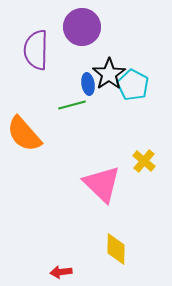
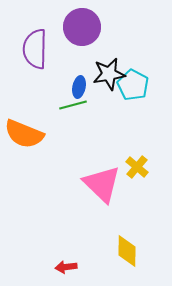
purple semicircle: moved 1 px left, 1 px up
black star: rotated 24 degrees clockwise
blue ellipse: moved 9 px left, 3 px down; rotated 20 degrees clockwise
green line: moved 1 px right
orange semicircle: rotated 27 degrees counterclockwise
yellow cross: moved 7 px left, 6 px down
yellow diamond: moved 11 px right, 2 px down
red arrow: moved 5 px right, 5 px up
